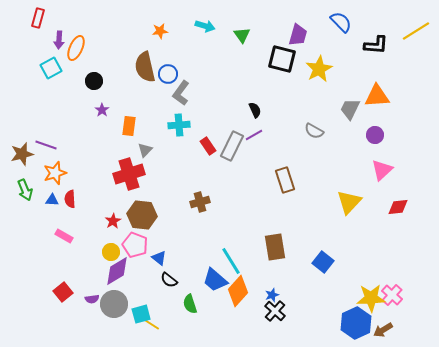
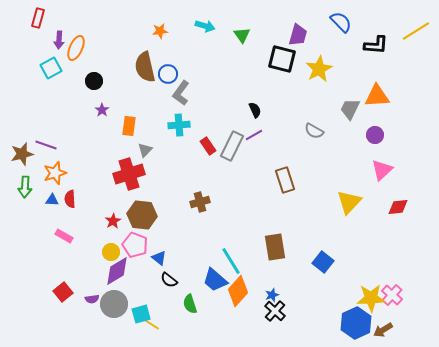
green arrow at (25, 190): moved 3 px up; rotated 25 degrees clockwise
